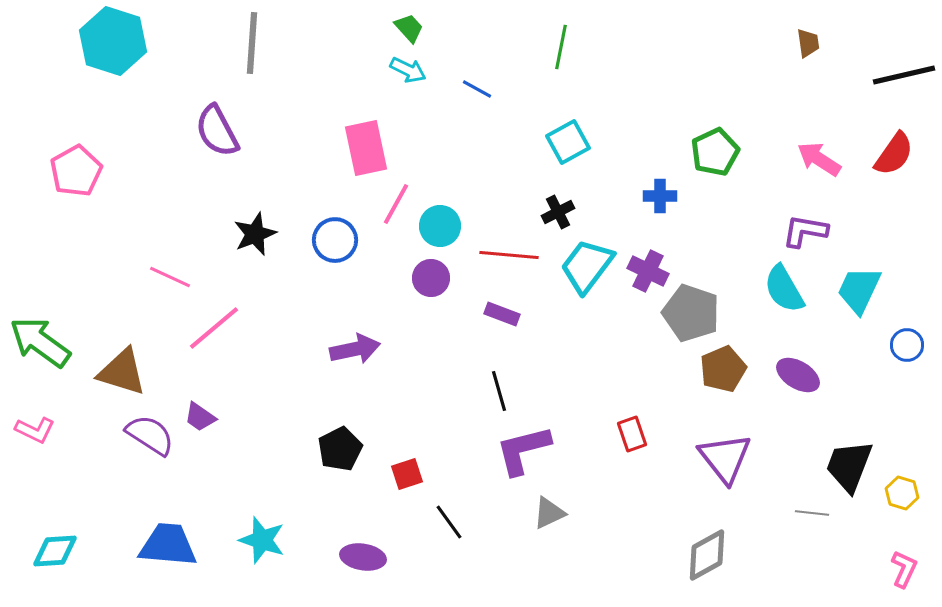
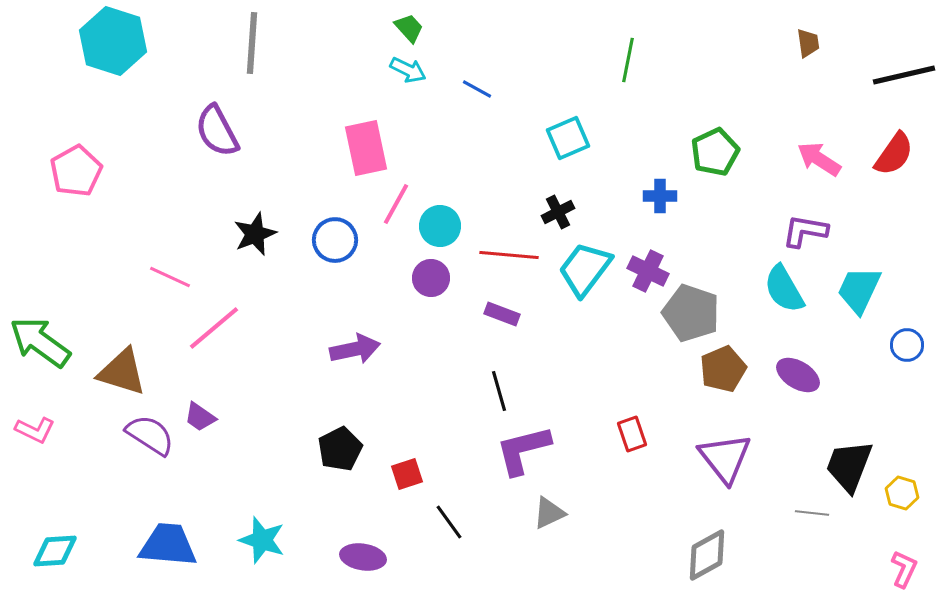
green line at (561, 47): moved 67 px right, 13 px down
cyan square at (568, 142): moved 4 px up; rotated 6 degrees clockwise
cyan trapezoid at (587, 266): moved 2 px left, 3 px down
